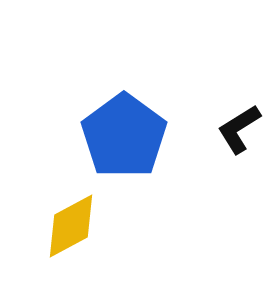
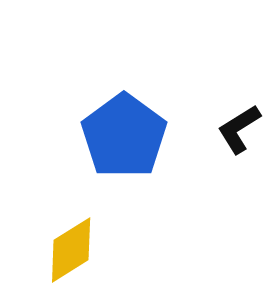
yellow diamond: moved 24 px down; rotated 4 degrees counterclockwise
